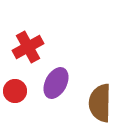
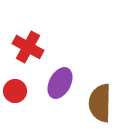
red cross: rotated 32 degrees counterclockwise
purple ellipse: moved 4 px right
